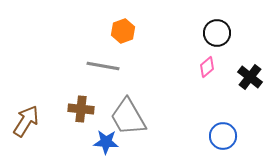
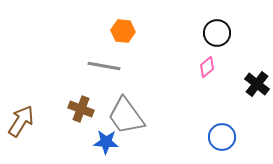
orange hexagon: rotated 25 degrees clockwise
gray line: moved 1 px right
black cross: moved 7 px right, 7 px down
brown cross: rotated 15 degrees clockwise
gray trapezoid: moved 2 px left, 1 px up; rotated 6 degrees counterclockwise
brown arrow: moved 5 px left
blue circle: moved 1 px left, 1 px down
